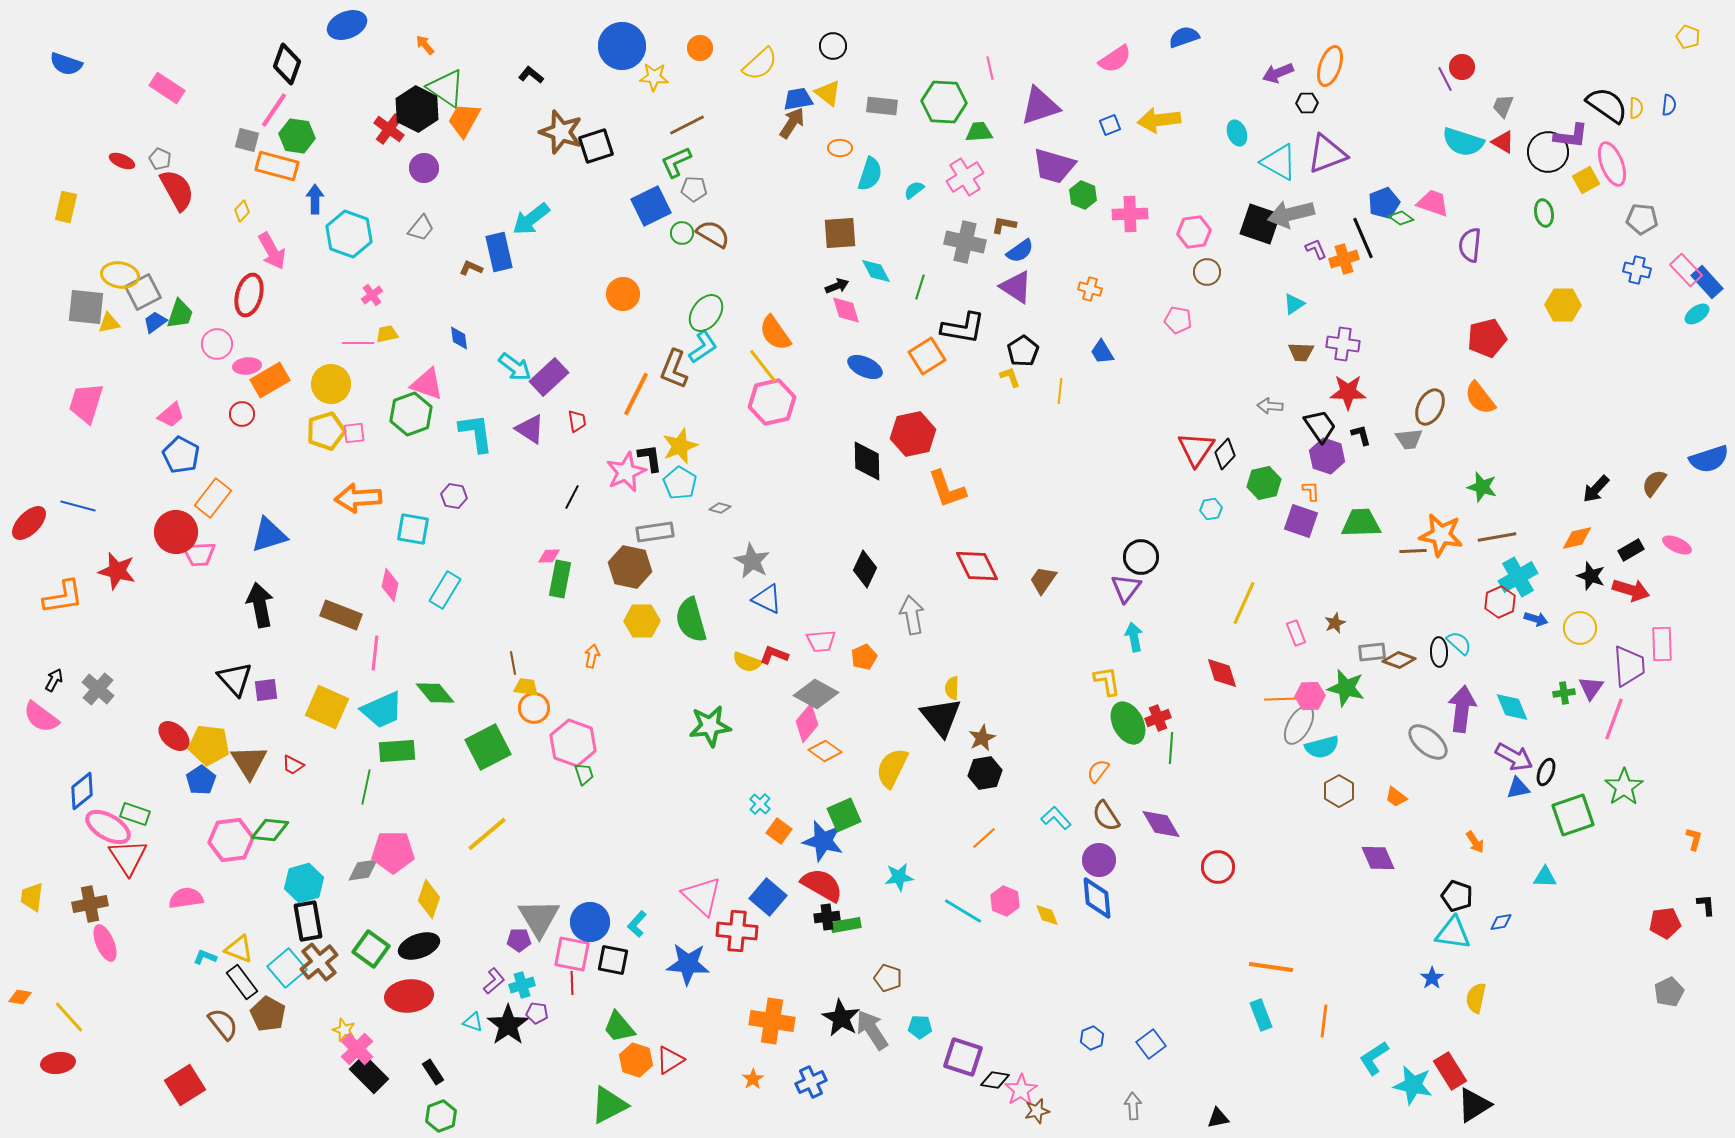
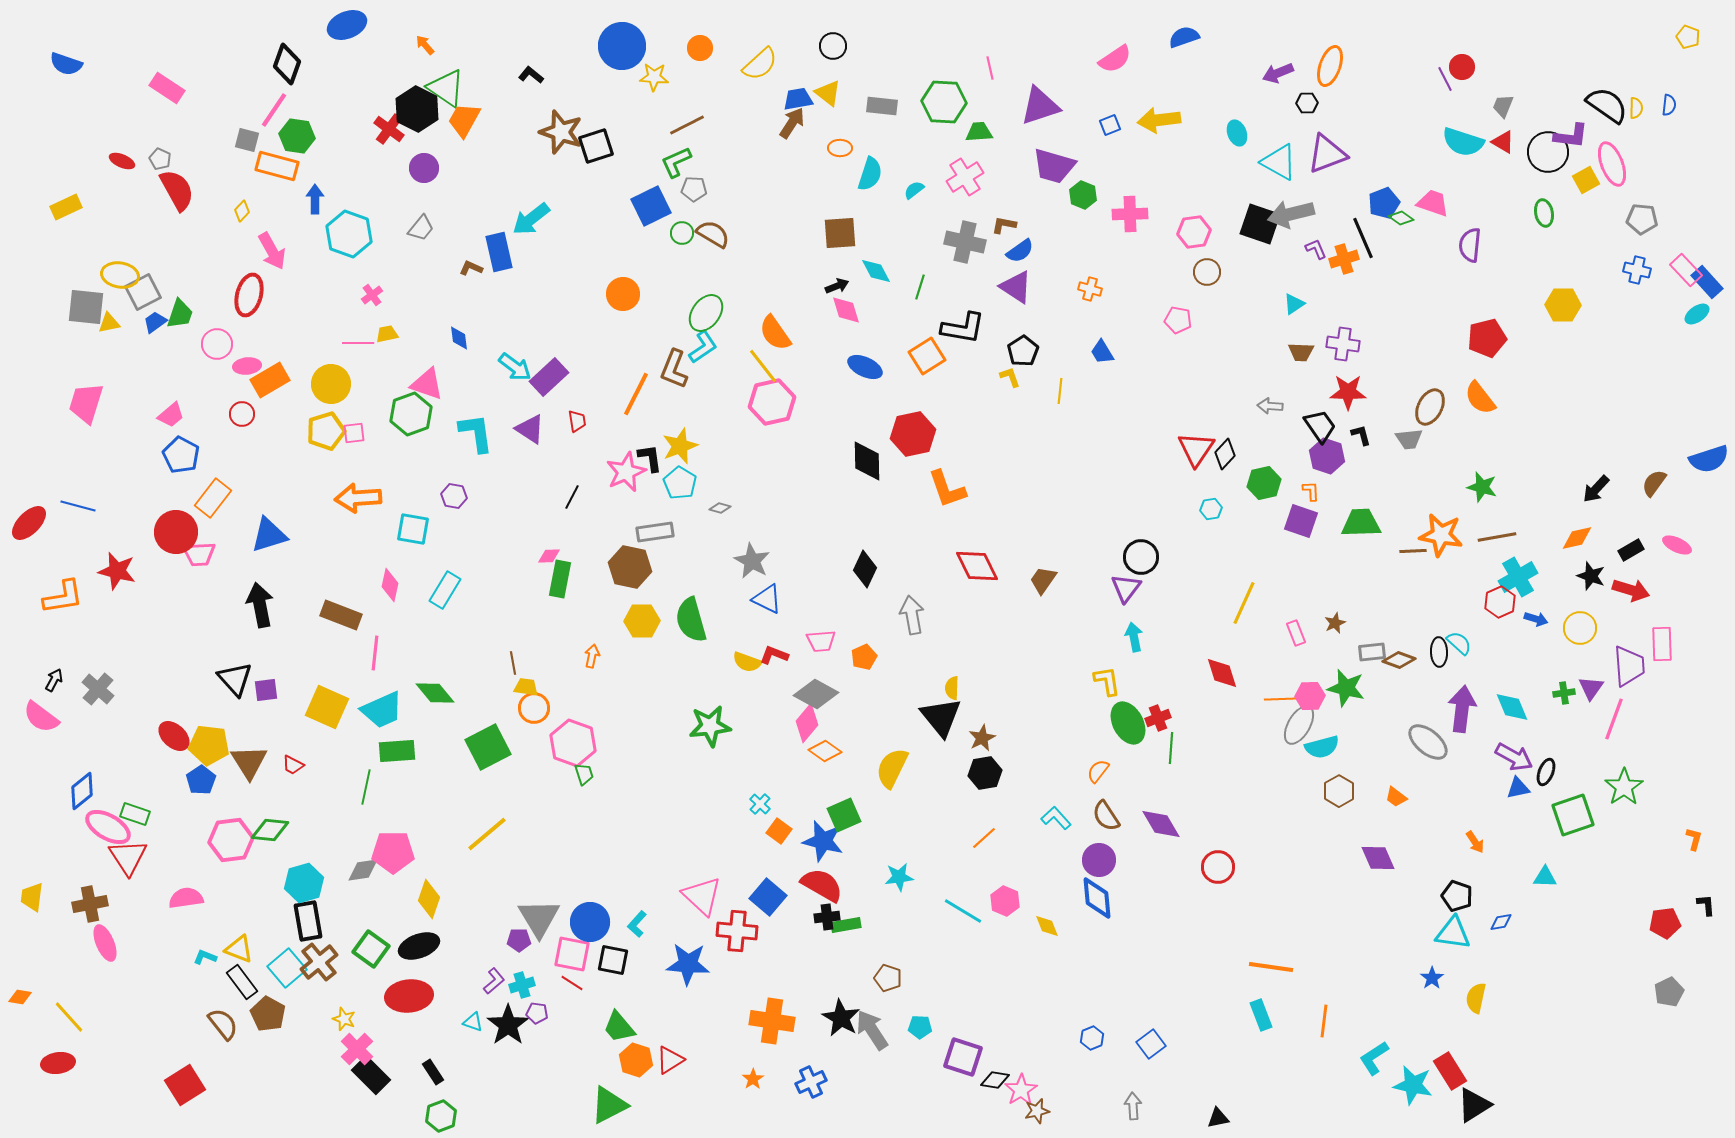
yellow rectangle at (66, 207): rotated 52 degrees clockwise
yellow diamond at (1047, 915): moved 11 px down
red line at (572, 983): rotated 55 degrees counterclockwise
yellow star at (344, 1030): moved 11 px up
black rectangle at (369, 1074): moved 2 px right, 1 px down
